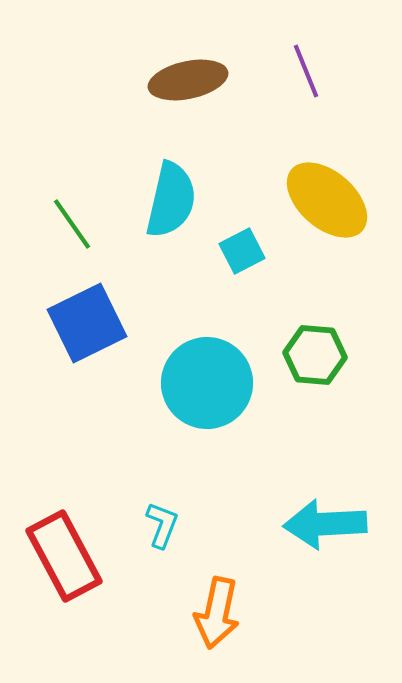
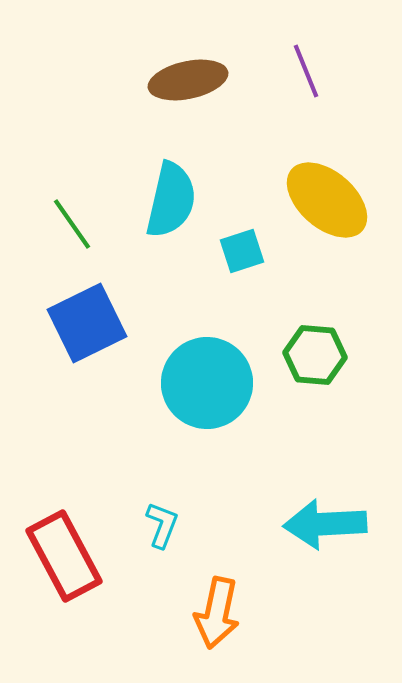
cyan square: rotated 9 degrees clockwise
